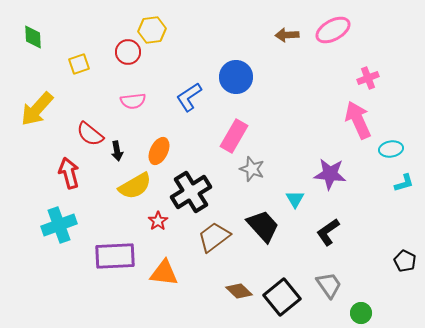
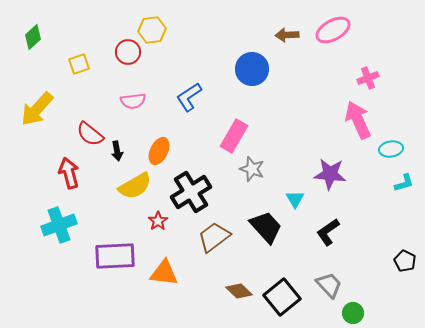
green diamond: rotated 50 degrees clockwise
blue circle: moved 16 px right, 8 px up
black trapezoid: moved 3 px right, 1 px down
gray trapezoid: rotated 8 degrees counterclockwise
green circle: moved 8 px left
